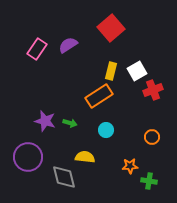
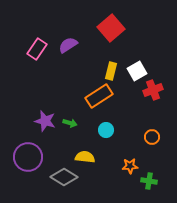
gray diamond: rotated 44 degrees counterclockwise
